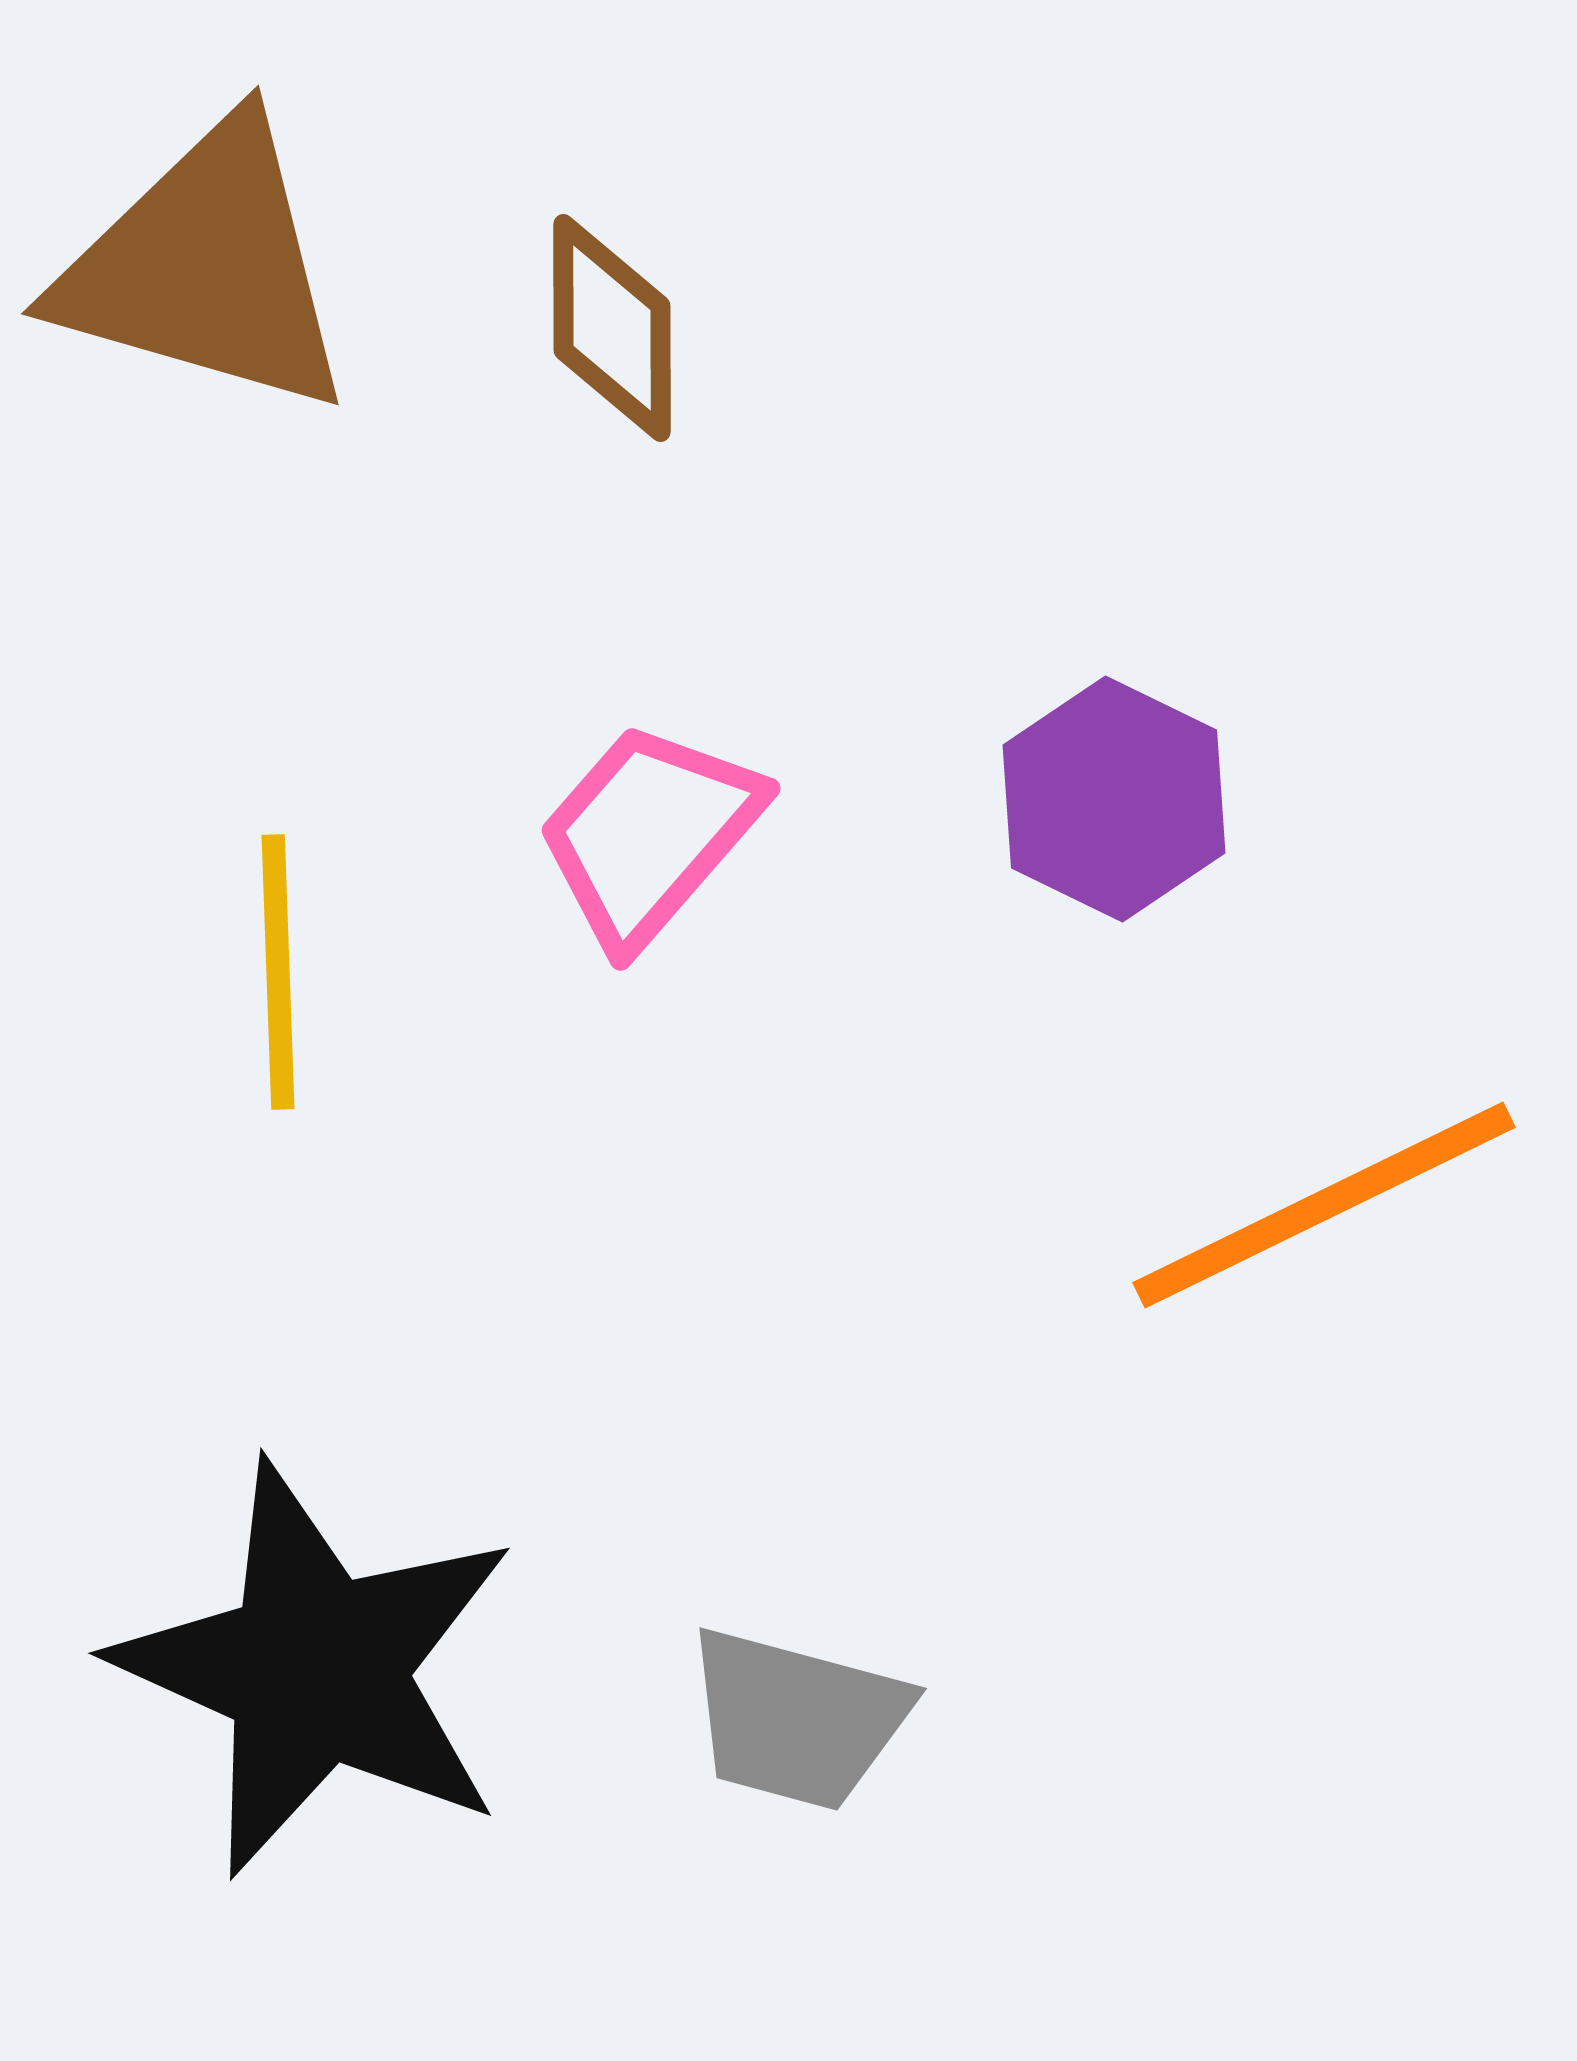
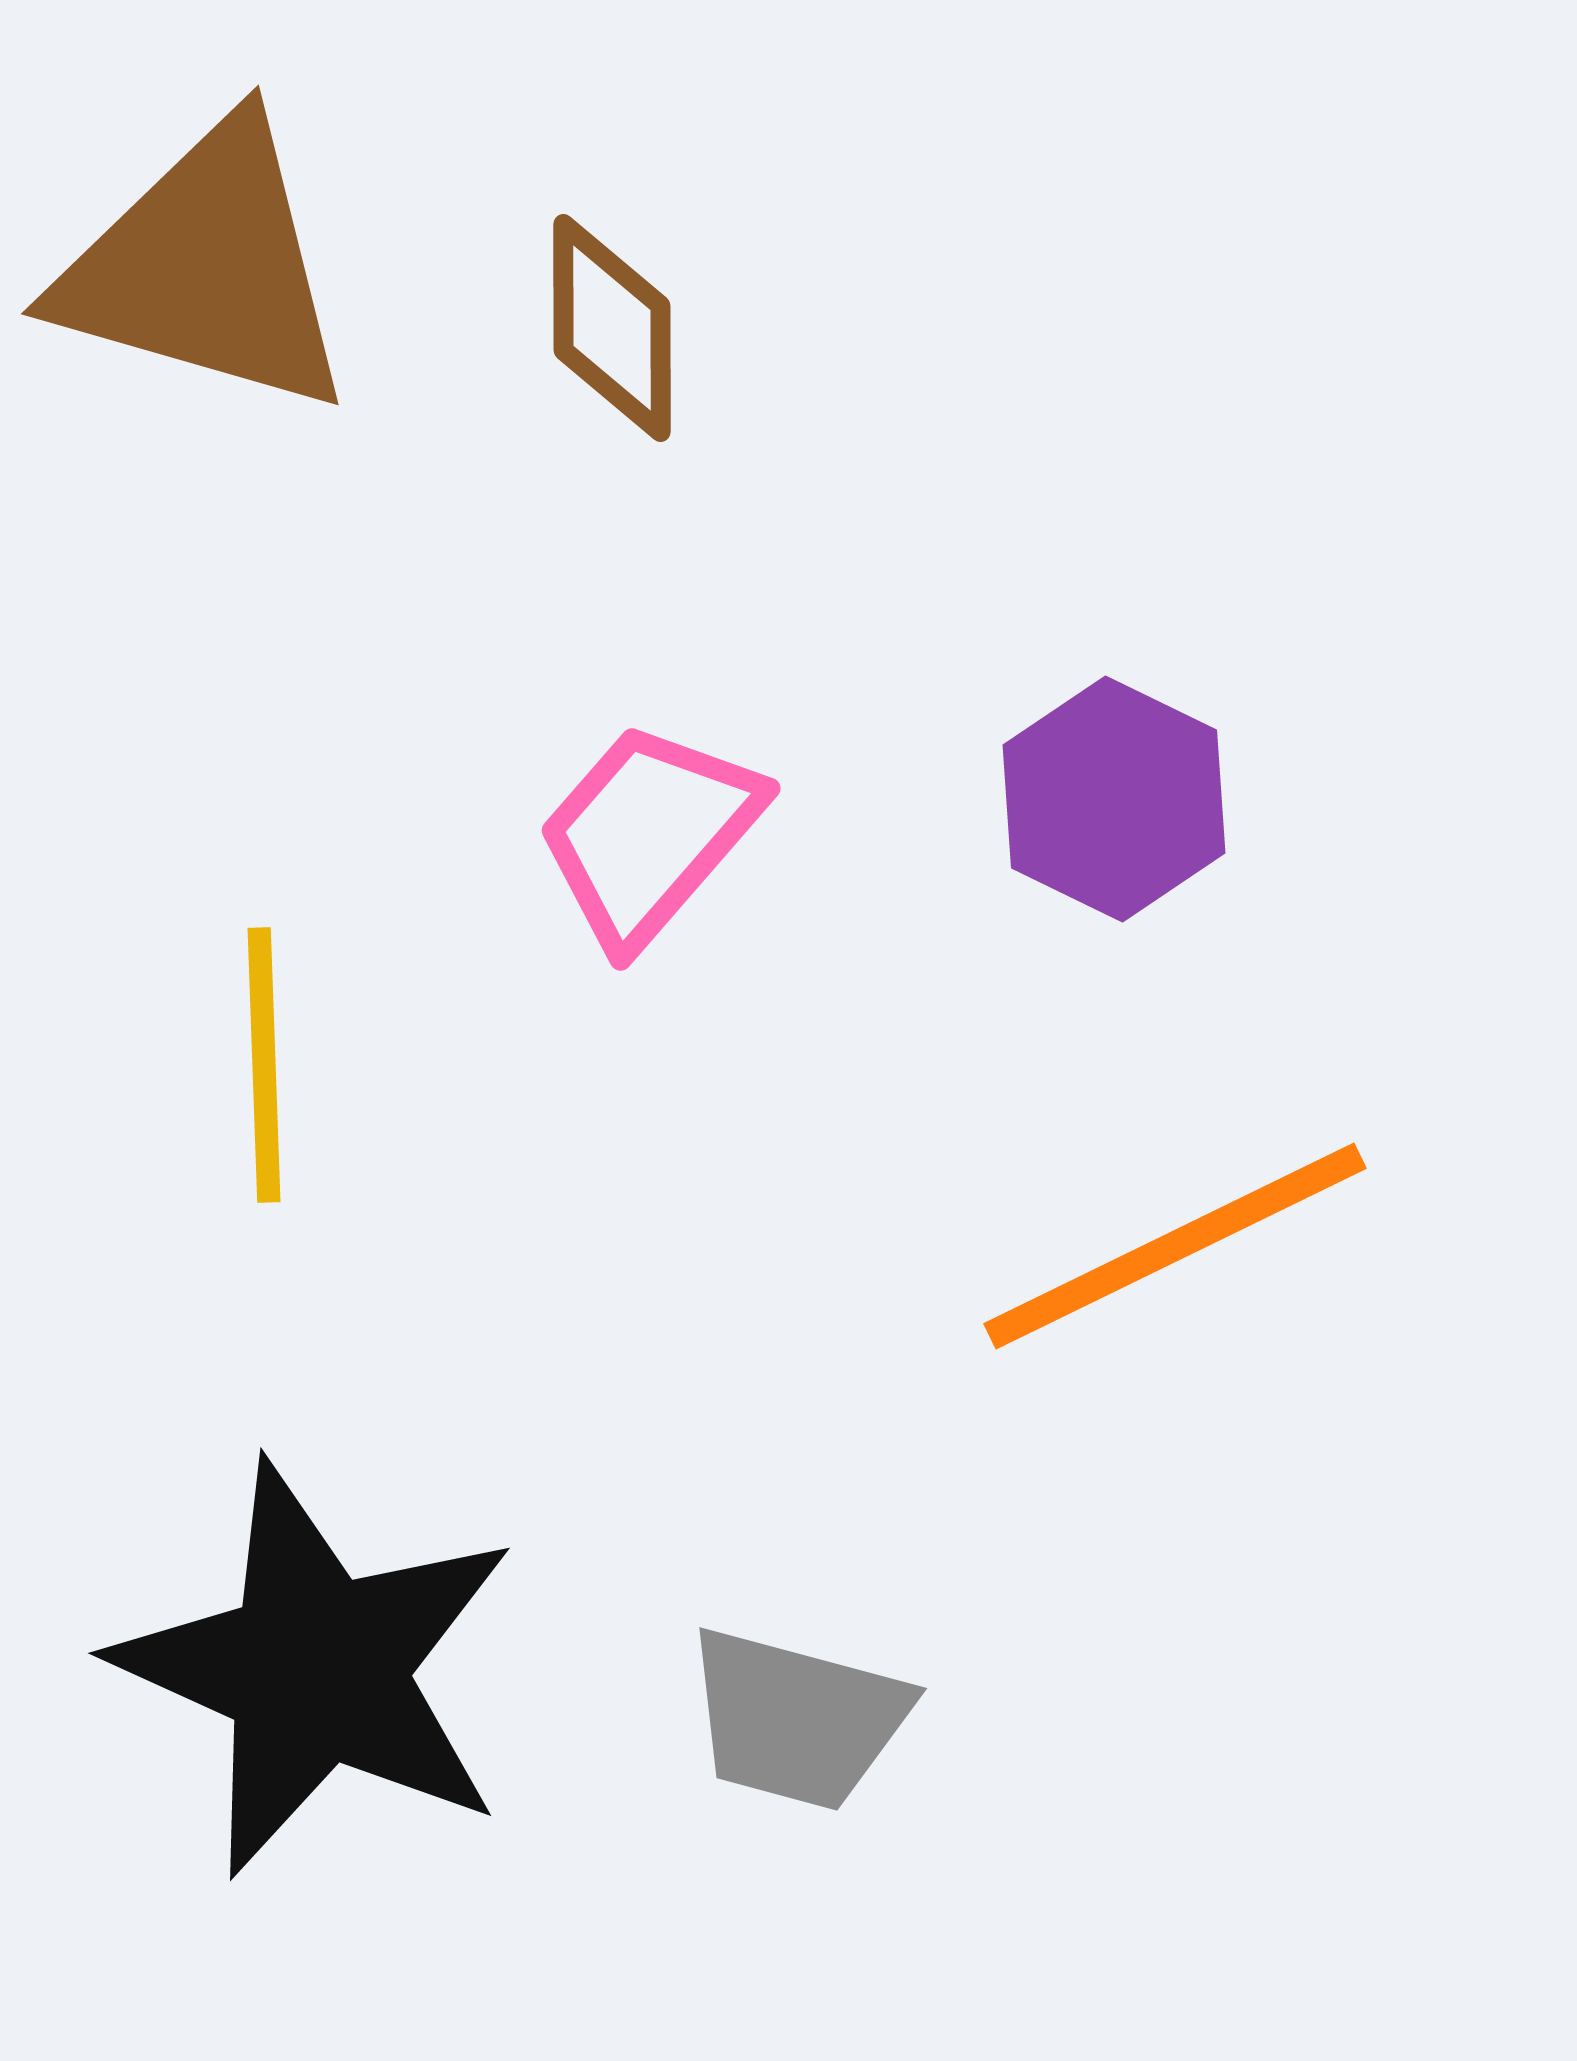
yellow line: moved 14 px left, 93 px down
orange line: moved 149 px left, 41 px down
